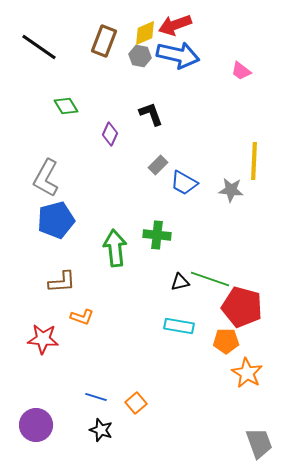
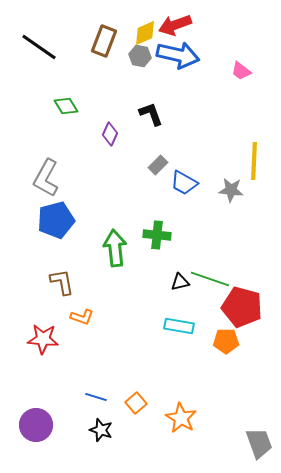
brown L-shape: rotated 96 degrees counterclockwise
orange star: moved 66 px left, 45 px down
